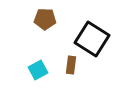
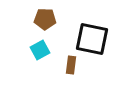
black square: rotated 20 degrees counterclockwise
cyan square: moved 2 px right, 20 px up
